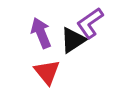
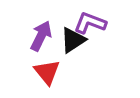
purple L-shape: rotated 56 degrees clockwise
purple arrow: moved 3 px down; rotated 48 degrees clockwise
